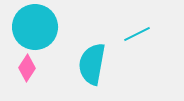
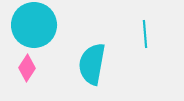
cyan circle: moved 1 px left, 2 px up
cyan line: moved 8 px right; rotated 68 degrees counterclockwise
